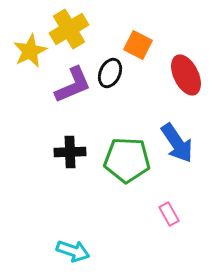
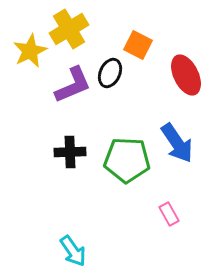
cyan arrow: rotated 36 degrees clockwise
